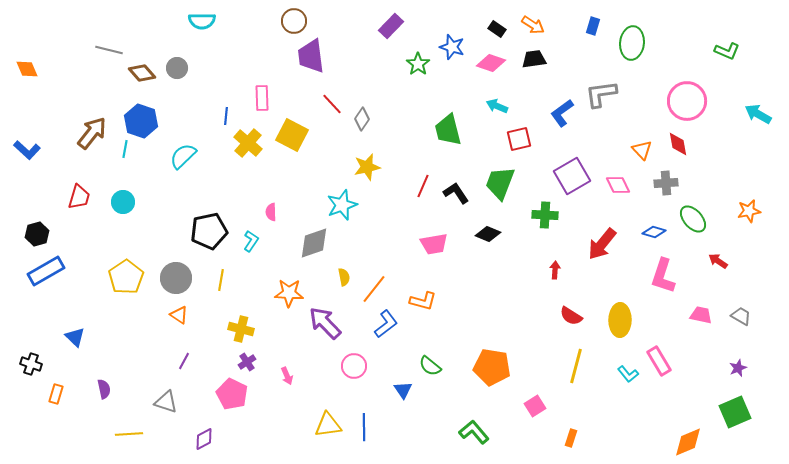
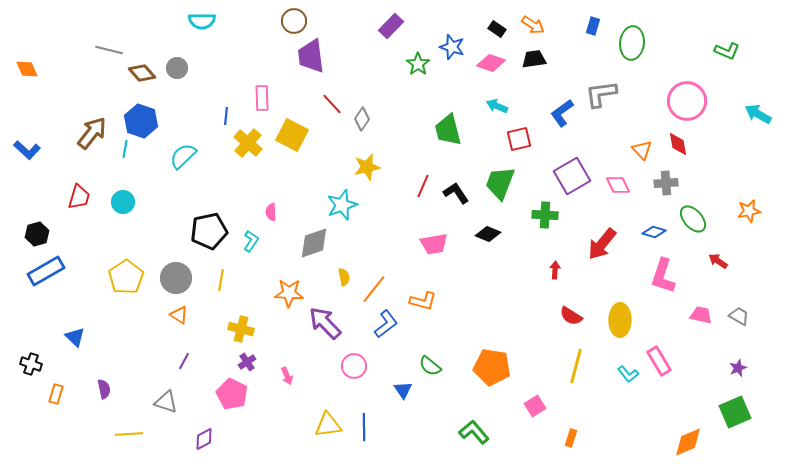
gray trapezoid at (741, 316): moved 2 px left
